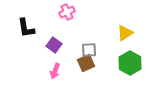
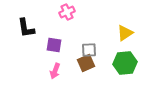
purple square: rotated 28 degrees counterclockwise
green hexagon: moved 5 px left; rotated 25 degrees clockwise
